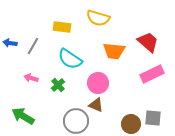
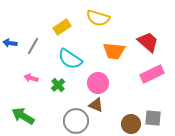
yellow rectangle: rotated 42 degrees counterclockwise
